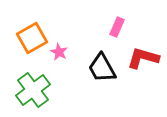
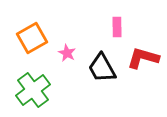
pink rectangle: rotated 24 degrees counterclockwise
pink star: moved 8 px right, 1 px down
